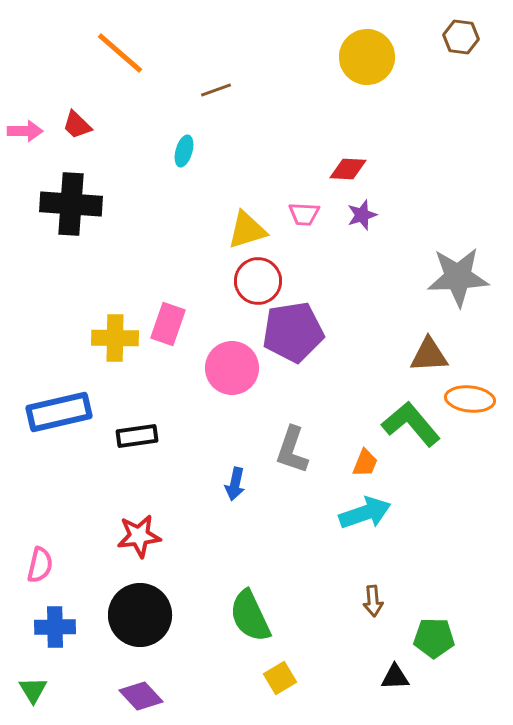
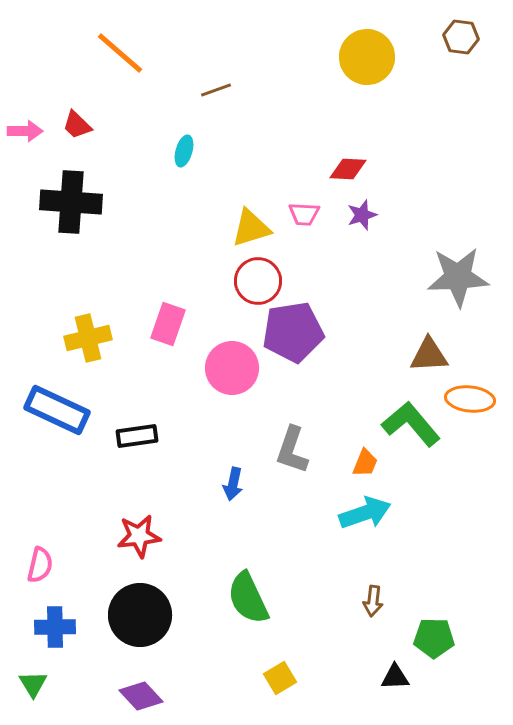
black cross: moved 2 px up
yellow triangle: moved 4 px right, 2 px up
yellow cross: moved 27 px left; rotated 15 degrees counterclockwise
blue rectangle: moved 2 px left, 2 px up; rotated 38 degrees clockwise
blue arrow: moved 2 px left
brown arrow: rotated 12 degrees clockwise
green semicircle: moved 2 px left, 18 px up
green triangle: moved 6 px up
